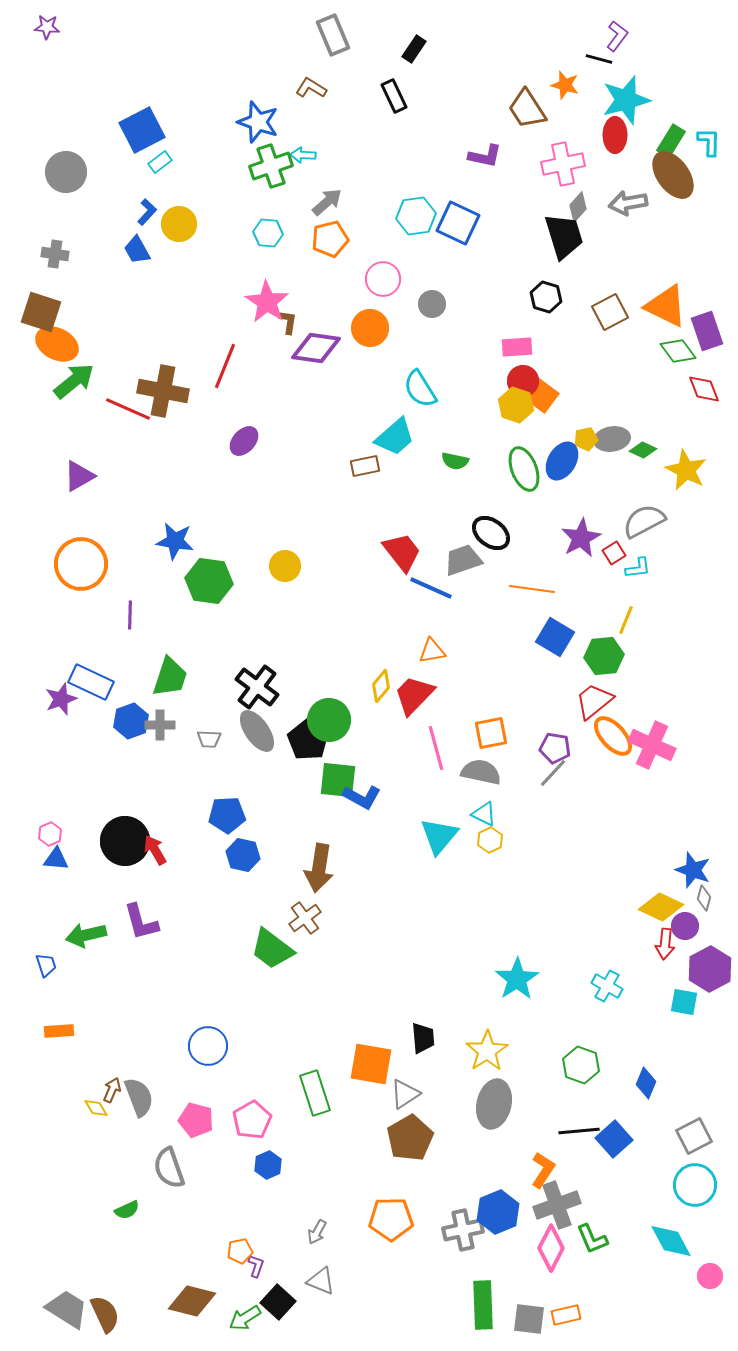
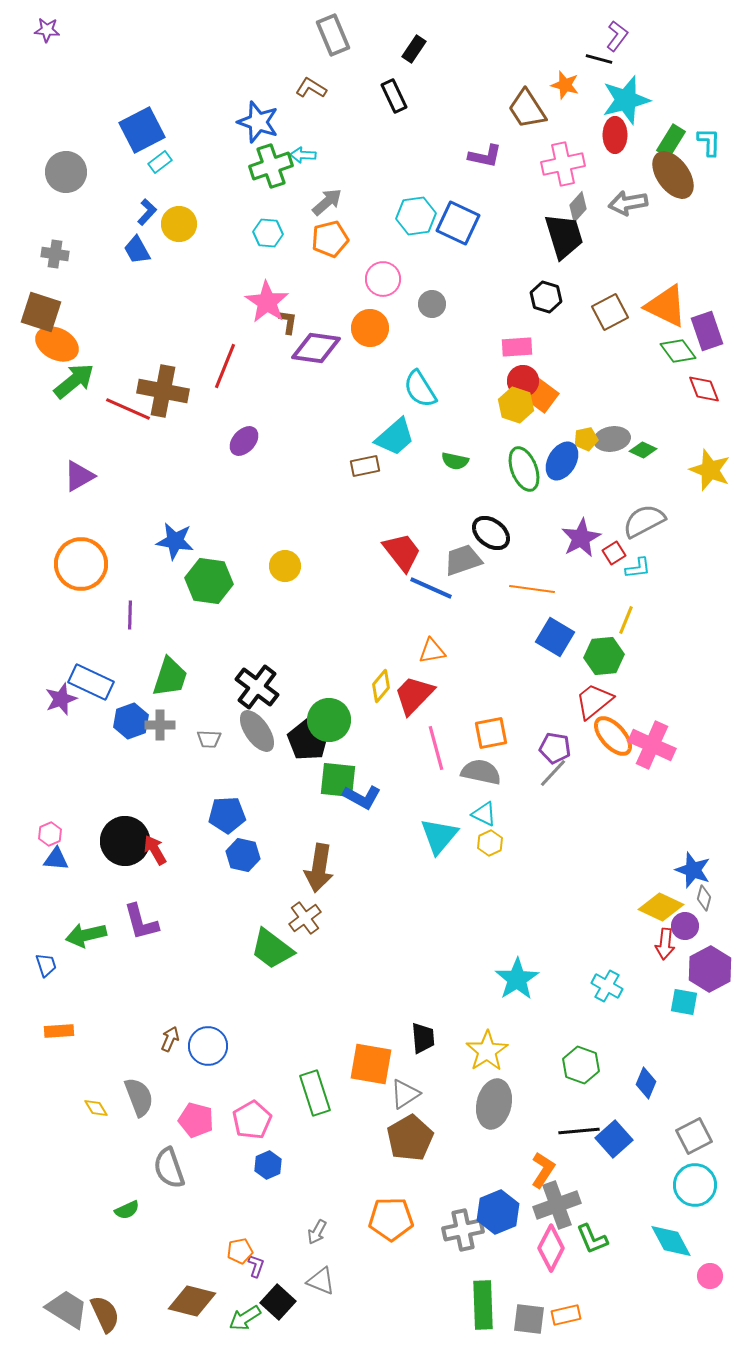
purple star at (47, 27): moved 3 px down
yellow star at (686, 470): moved 24 px right; rotated 6 degrees counterclockwise
yellow hexagon at (490, 840): moved 3 px down
brown arrow at (112, 1090): moved 58 px right, 51 px up
